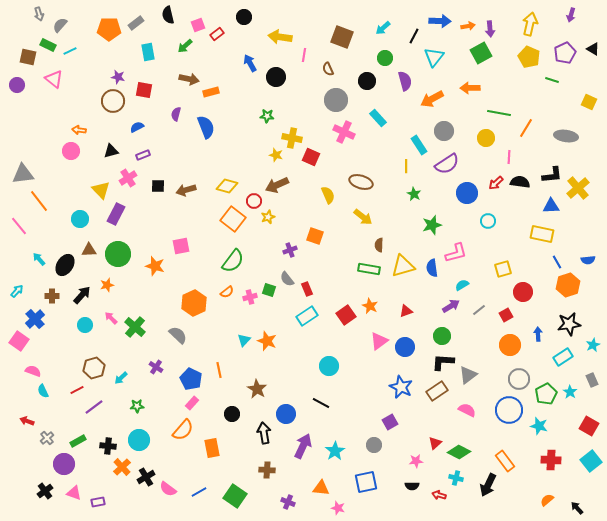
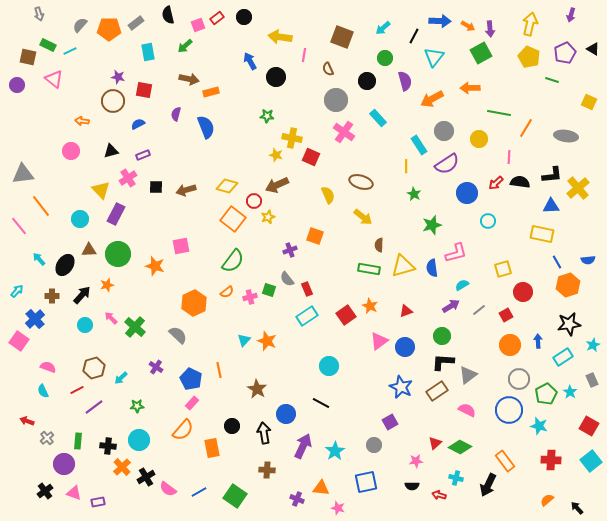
gray semicircle at (60, 25): moved 20 px right
orange arrow at (468, 26): rotated 40 degrees clockwise
red rectangle at (217, 34): moved 16 px up
blue arrow at (250, 63): moved 2 px up
blue semicircle at (137, 127): moved 1 px right, 3 px up
orange arrow at (79, 130): moved 3 px right, 9 px up
pink cross at (344, 132): rotated 10 degrees clockwise
yellow circle at (486, 138): moved 7 px left, 1 px down
black square at (158, 186): moved 2 px left, 1 px down
orange line at (39, 201): moved 2 px right, 5 px down
blue arrow at (538, 334): moved 7 px down
pink semicircle at (33, 371): moved 15 px right, 4 px up
black circle at (232, 414): moved 12 px down
green rectangle at (78, 441): rotated 56 degrees counterclockwise
green diamond at (459, 452): moved 1 px right, 5 px up
purple cross at (288, 502): moved 9 px right, 3 px up
